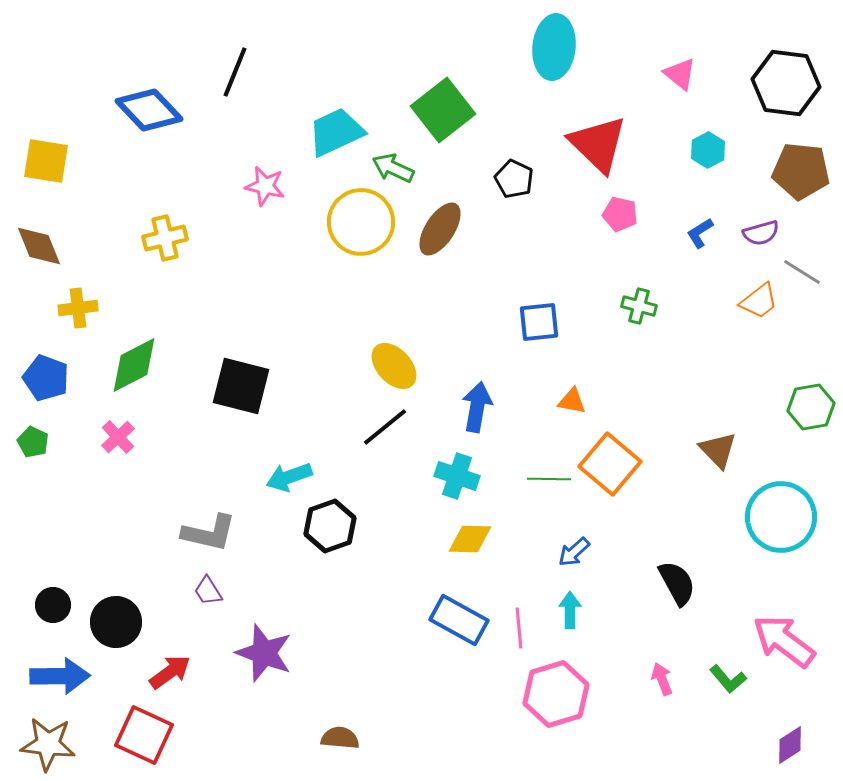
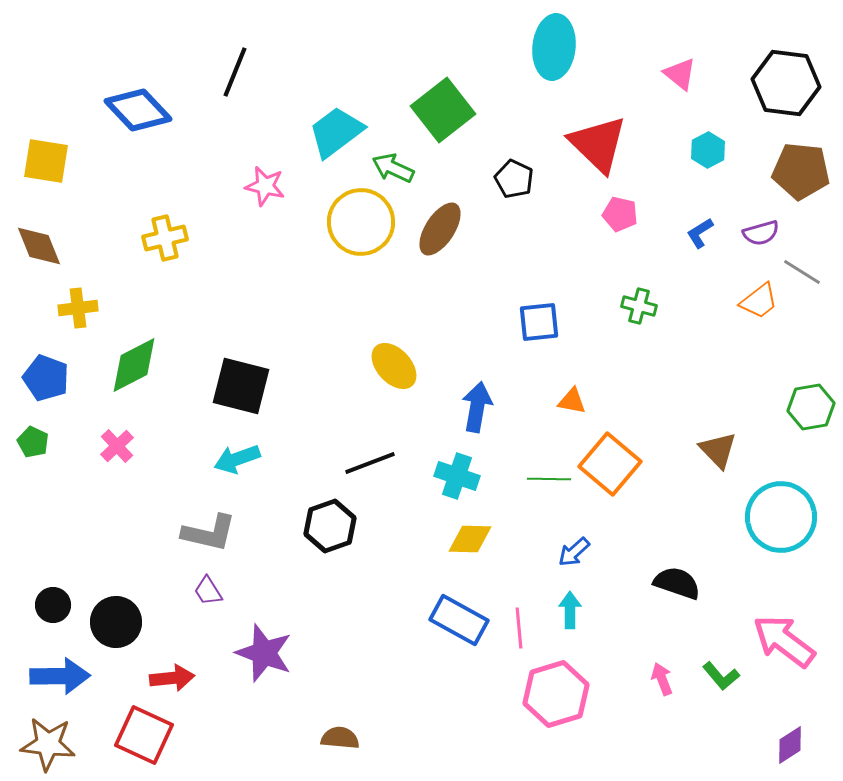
blue diamond at (149, 110): moved 11 px left
cyan trapezoid at (336, 132): rotated 12 degrees counterclockwise
black line at (385, 427): moved 15 px left, 36 px down; rotated 18 degrees clockwise
pink cross at (118, 437): moved 1 px left, 9 px down
cyan arrow at (289, 477): moved 52 px left, 18 px up
black semicircle at (677, 583): rotated 42 degrees counterclockwise
red arrow at (170, 672): moved 2 px right, 6 px down; rotated 30 degrees clockwise
green L-shape at (728, 679): moved 7 px left, 3 px up
